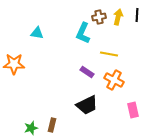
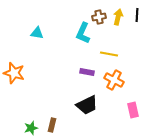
orange star: moved 9 px down; rotated 15 degrees clockwise
purple rectangle: rotated 24 degrees counterclockwise
